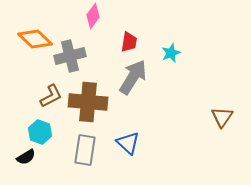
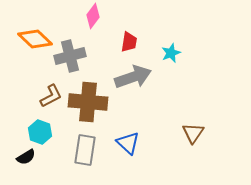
gray arrow: rotated 39 degrees clockwise
brown triangle: moved 29 px left, 16 px down
